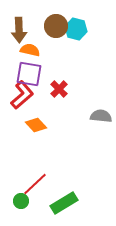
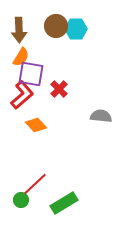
cyan hexagon: rotated 15 degrees counterclockwise
orange semicircle: moved 9 px left, 7 px down; rotated 108 degrees clockwise
purple square: moved 2 px right
green circle: moved 1 px up
